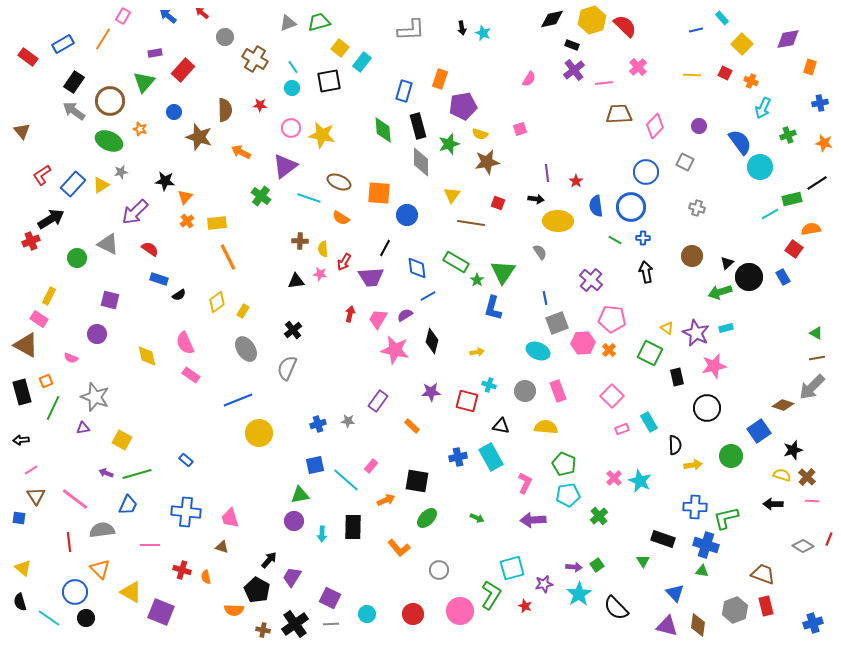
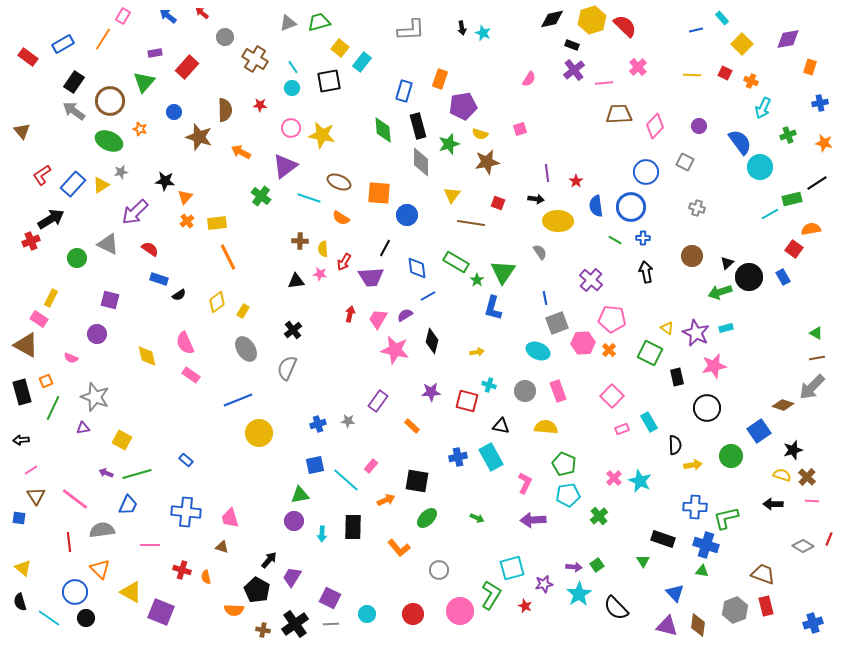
red rectangle at (183, 70): moved 4 px right, 3 px up
yellow rectangle at (49, 296): moved 2 px right, 2 px down
